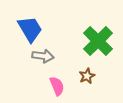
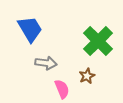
gray arrow: moved 3 px right, 7 px down
pink semicircle: moved 5 px right, 3 px down
